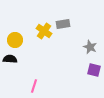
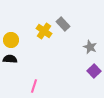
gray rectangle: rotated 56 degrees clockwise
yellow circle: moved 4 px left
purple square: moved 1 px down; rotated 32 degrees clockwise
